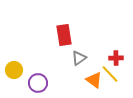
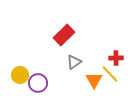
red rectangle: rotated 55 degrees clockwise
gray triangle: moved 5 px left, 4 px down
yellow circle: moved 6 px right, 5 px down
orange triangle: rotated 24 degrees clockwise
